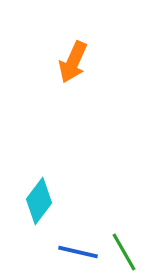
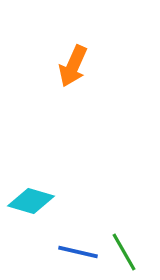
orange arrow: moved 4 px down
cyan diamond: moved 8 px left; rotated 69 degrees clockwise
